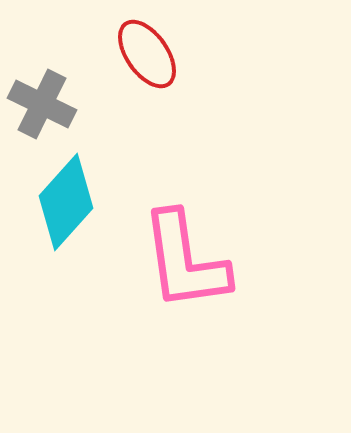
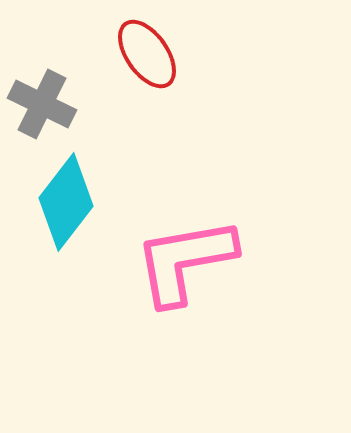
cyan diamond: rotated 4 degrees counterclockwise
pink L-shape: rotated 88 degrees clockwise
